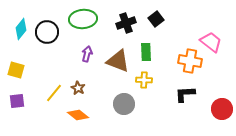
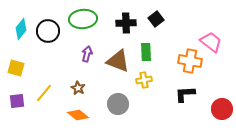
black cross: rotated 18 degrees clockwise
black circle: moved 1 px right, 1 px up
yellow square: moved 2 px up
yellow cross: rotated 14 degrees counterclockwise
yellow line: moved 10 px left
gray circle: moved 6 px left
